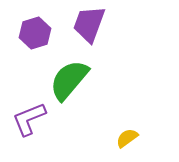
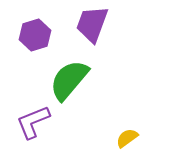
purple trapezoid: moved 3 px right
purple hexagon: moved 2 px down
purple L-shape: moved 4 px right, 3 px down
